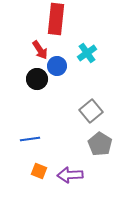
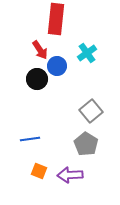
gray pentagon: moved 14 px left
